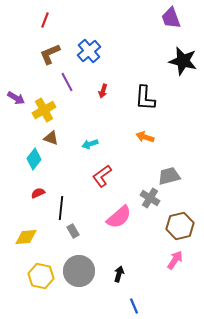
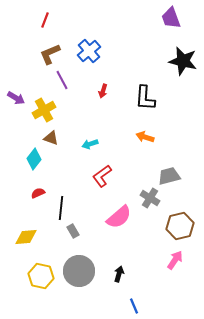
purple line: moved 5 px left, 2 px up
